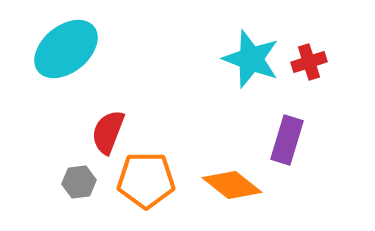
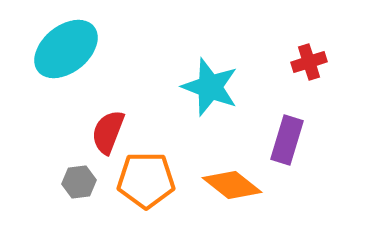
cyan star: moved 41 px left, 28 px down
